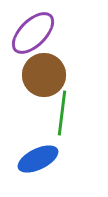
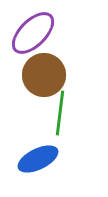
green line: moved 2 px left
